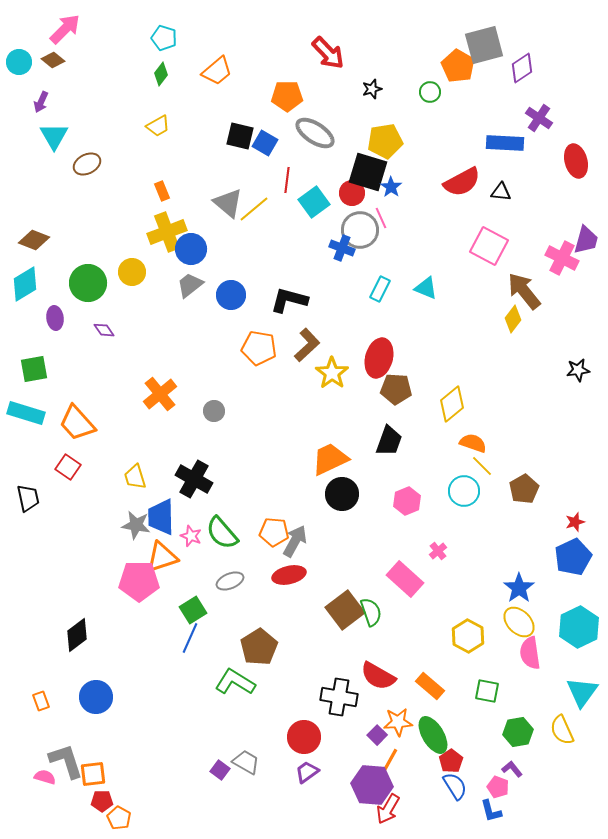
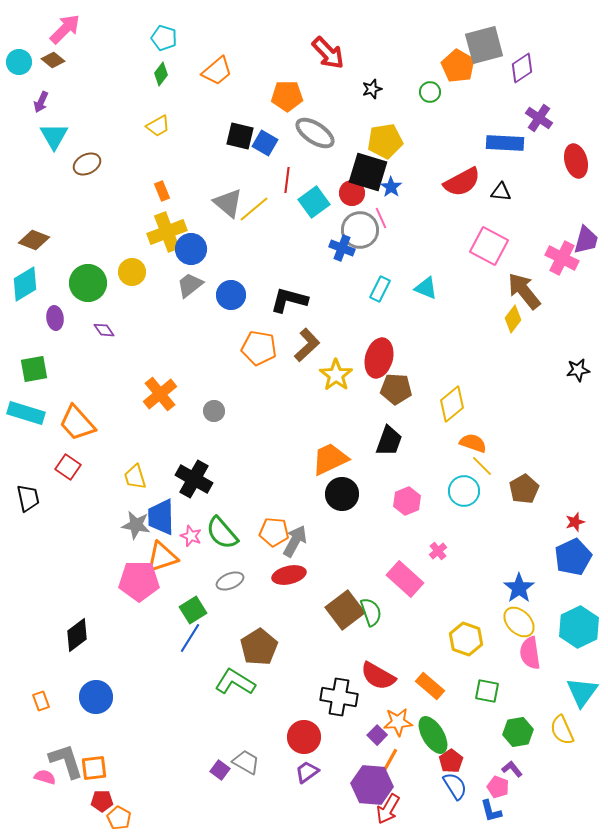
yellow star at (332, 373): moved 4 px right, 2 px down
yellow hexagon at (468, 636): moved 2 px left, 3 px down; rotated 8 degrees counterclockwise
blue line at (190, 638): rotated 8 degrees clockwise
orange square at (93, 774): moved 1 px right, 6 px up
